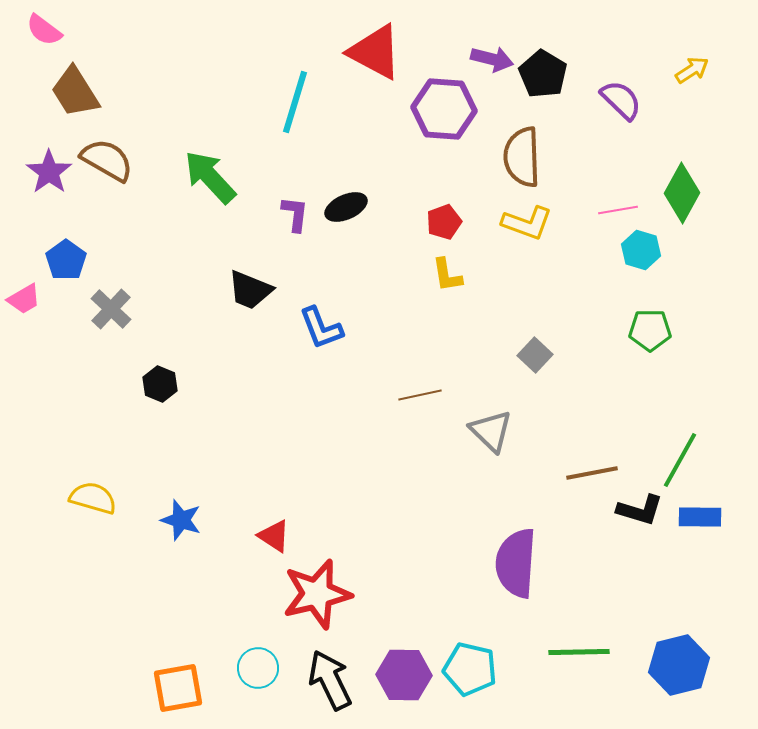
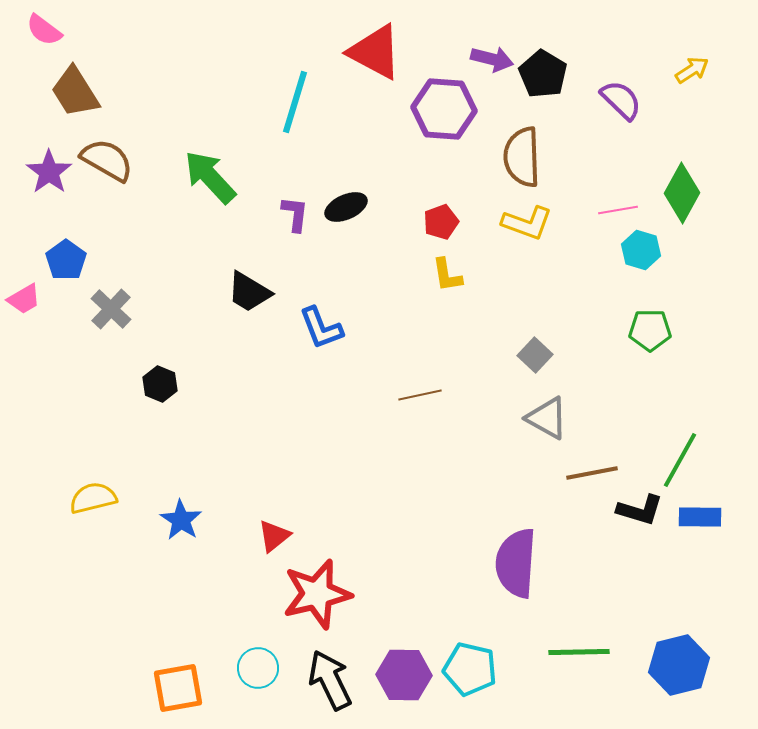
red pentagon at (444, 222): moved 3 px left
black trapezoid at (250, 290): moved 1 px left, 2 px down; rotated 9 degrees clockwise
gray triangle at (491, 431): moved 56 px right, 13 px up; rotated 15 degrees counterclockwise
yellow semicircle at (93, 498): rotated 30 degrees counterclockwise
blue star at (181, 520): rotated 15 degrees clockwise
red triangle at (274, 536): rotated 48 degrees clockwise
